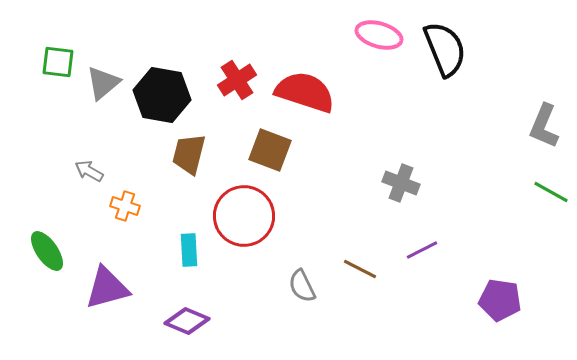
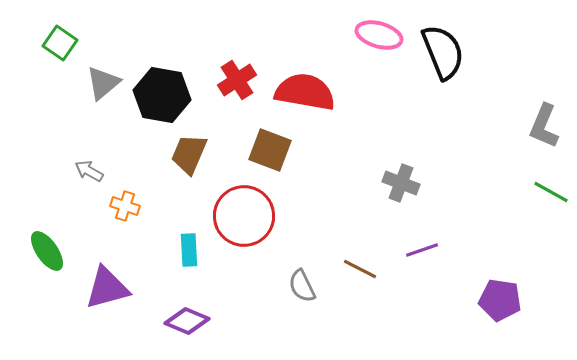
black semicircle: moved 2 px left, 3 px down
green square: moved 2 px right, 19 px up; rotated 28 degrees clockwise
red semicircle: rotated 8 degrees counterclockwise
brown trapezoid: rotated 9 degrees clockwise
purple line: rotated 8 degrees clockwise
